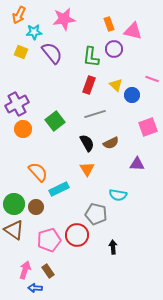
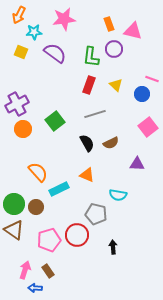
purple semicircle: moved 3 px right; rotated 15 degrees counterclockwise
blue circle: moved 10 px right, 1 px up
pink square: rotated 18 degrees counterclockwise
orange triangle: moved 6 px down; rotated 35 degrees counterclockwise
